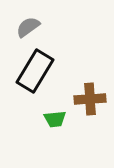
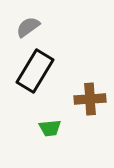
green trapezoid: moved 5 px left, 9 px down
